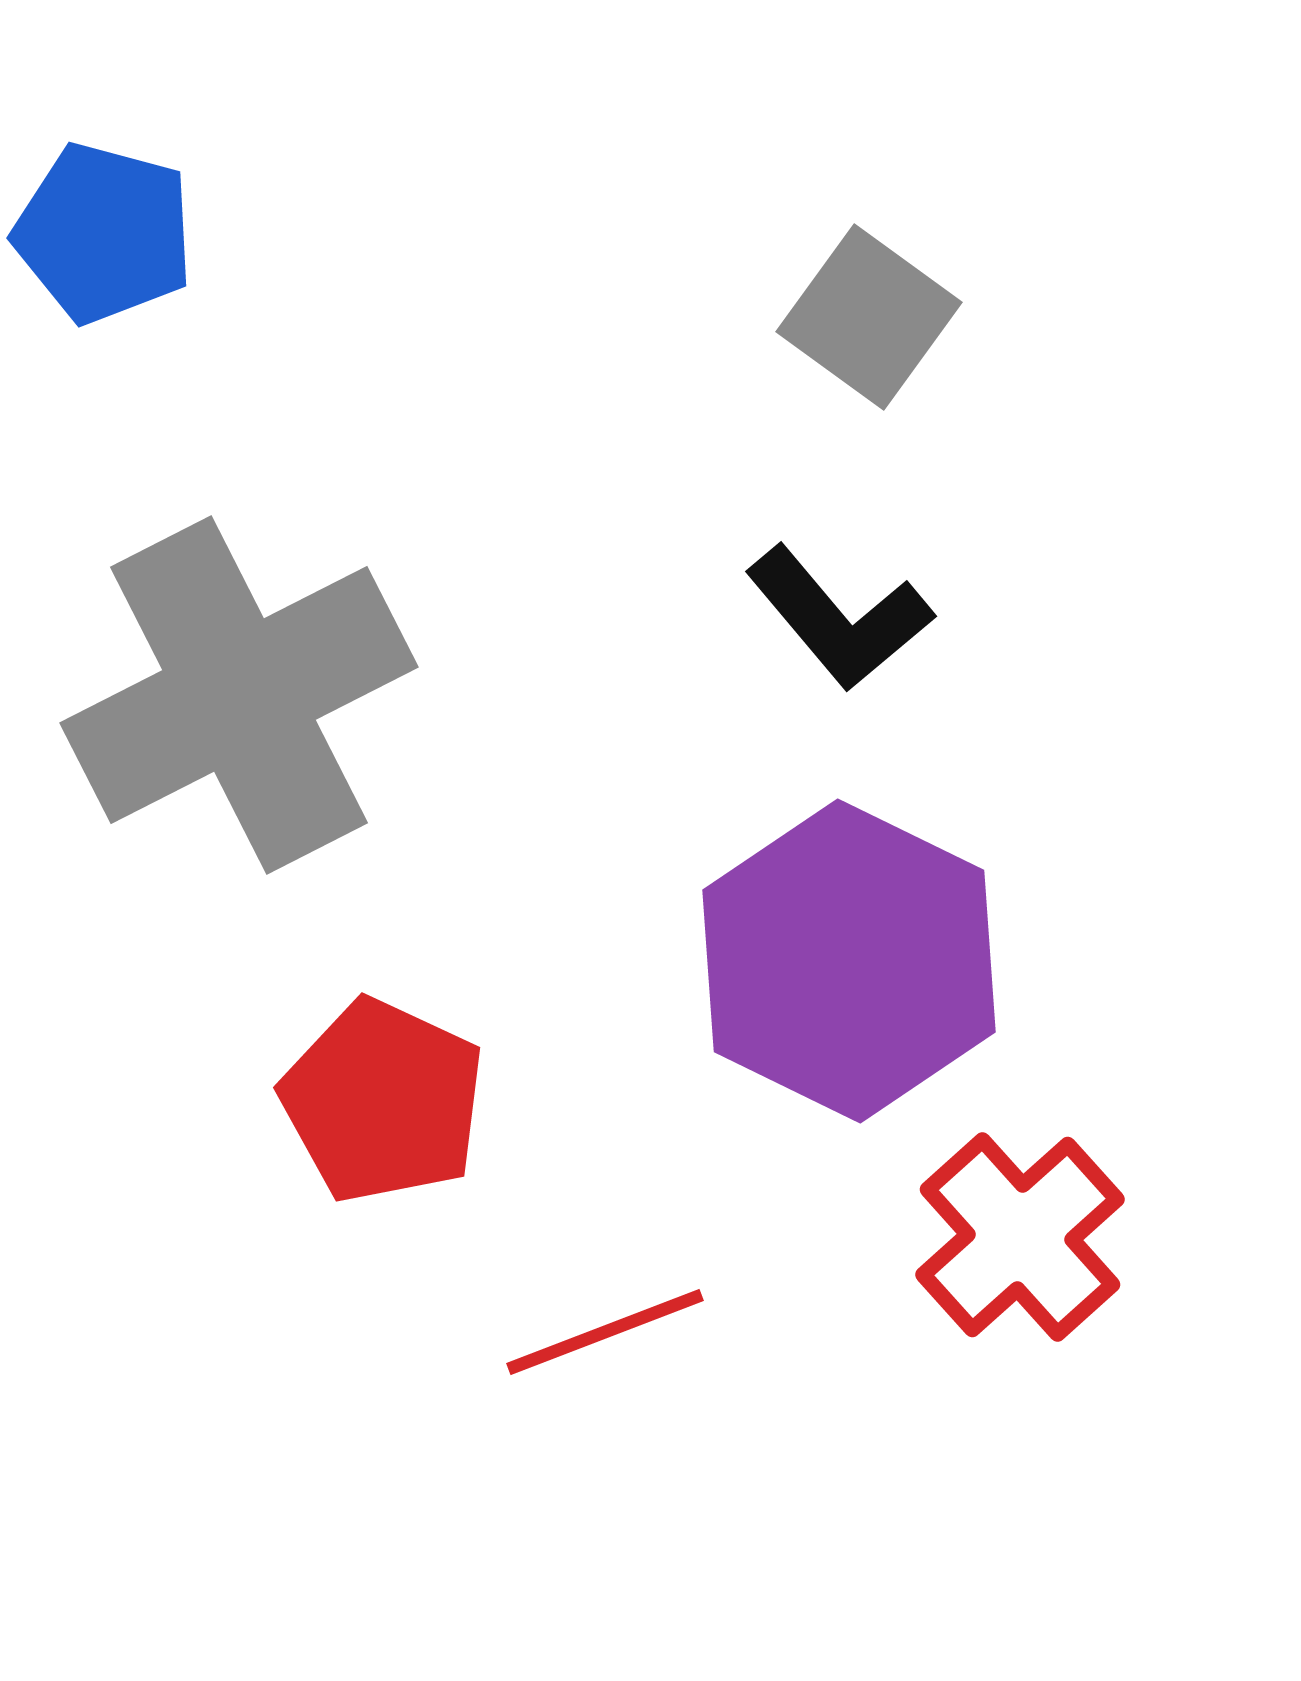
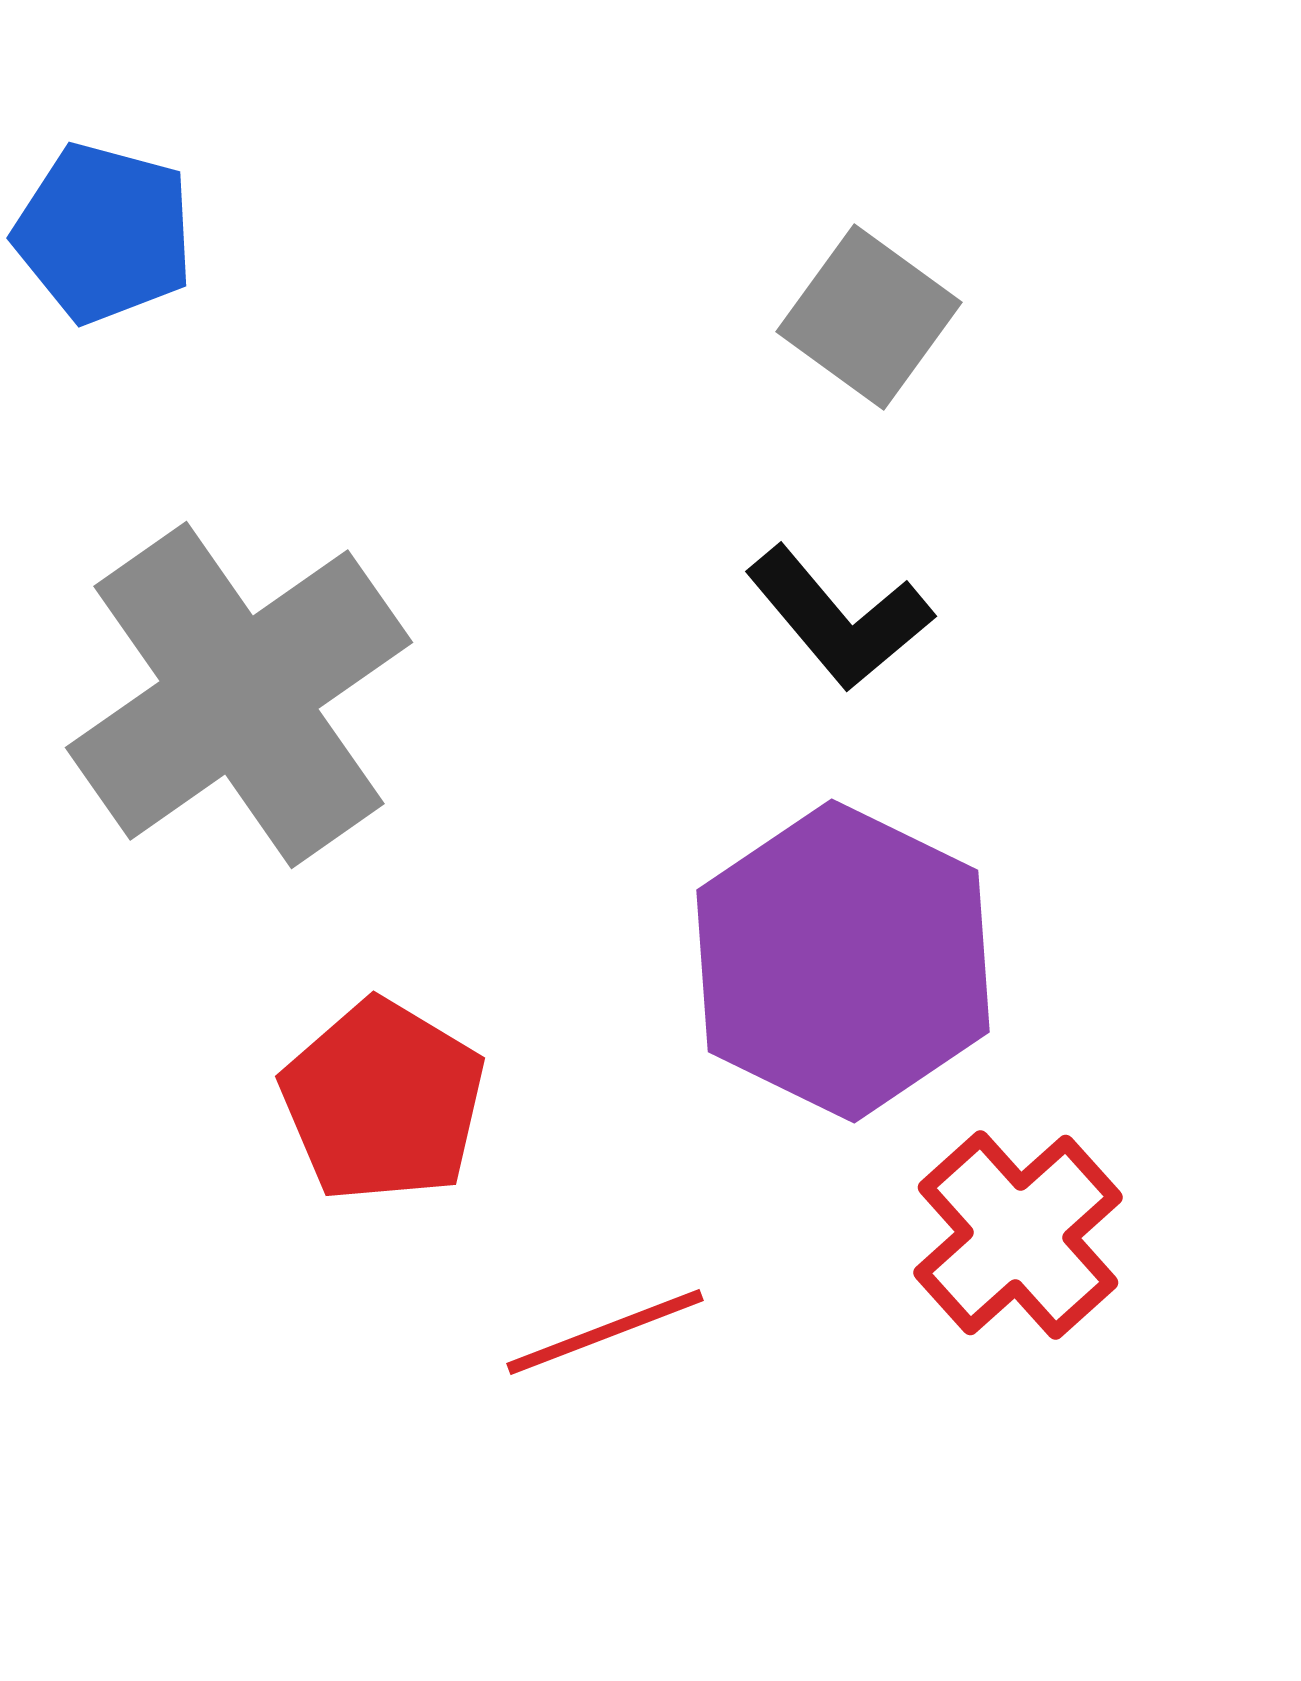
gray cross: rotated 8 degrees counterclockwise
purple hexagon: moved 6 px left
red pentagon: rotated 6 degrees clockwise
red cross: moved 2 px left, 2 px up
